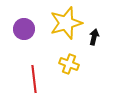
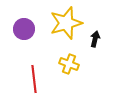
black arrow: moved 1 px right, 2 px down
